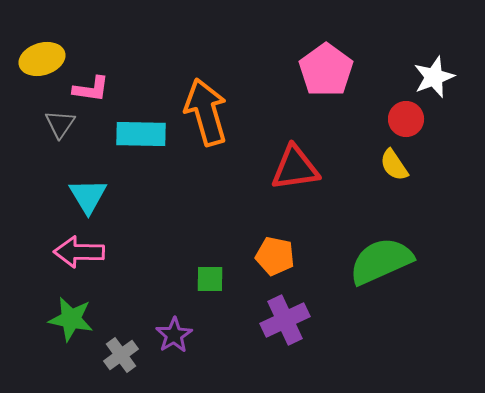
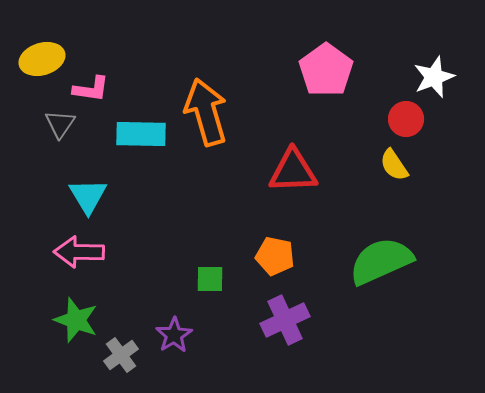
red triangle: moved 2 px left, 3 px down; rotated 6 degrees clockwise
green star: moved 5 px right, 1 px down; rotated 9 degrees clockwise
